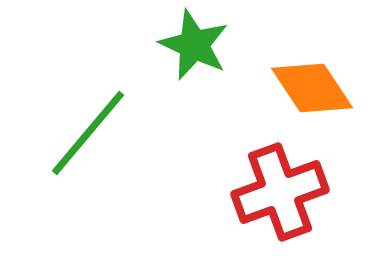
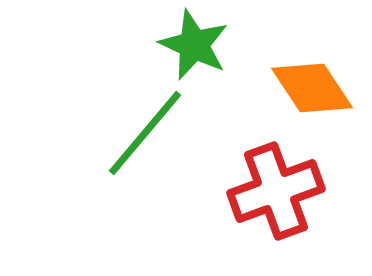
green line: moved 57 px right
red cross: moved 4 px left, 1 px up
